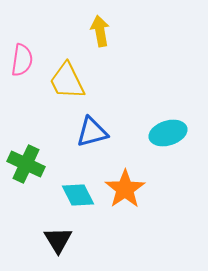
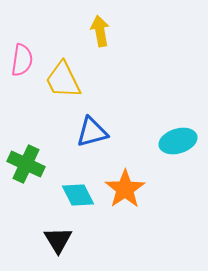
yellow trapezoid: moved 4 px left, 1 px up
cyan ellipse: moved 10 px right, 8 px down
